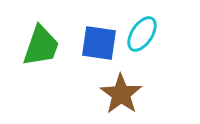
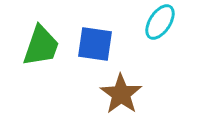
cyan ellipse: moved 18 px right, 12 px up
blue square: moved 4 px left, 1 px down
